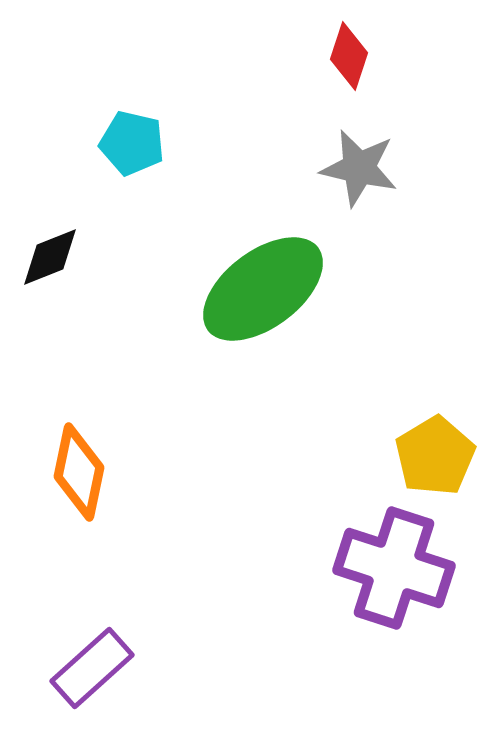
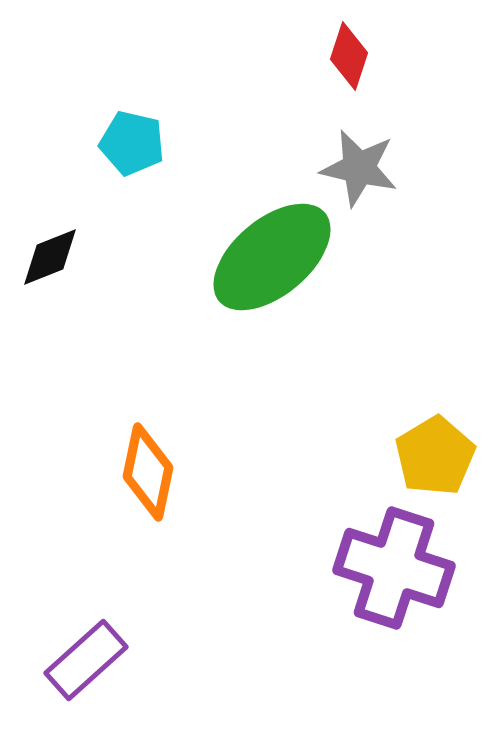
green ellipse: moved 9 px right, 32 px up; rotated 3 degrees counterclockwise
orange diamond: moved 69 px right
purple rectangle: moved 6 px left, 8 px up
